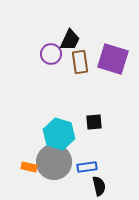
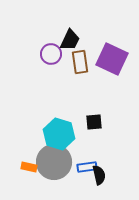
purple square: moved 1 px left; rotated 8 degrees clockwise
black semicircle: moved 11 px up
